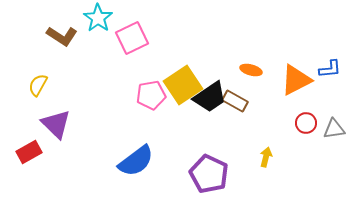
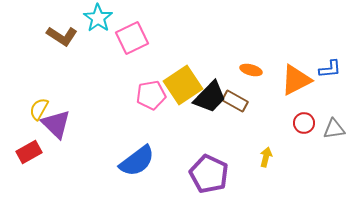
yellow semicircle: moved 1 px right, 24 px down
black trapezoid: rotated 12 degrees counterclockwise
red circle: moved 2 px left
blue semicircle: moved 1 px right
